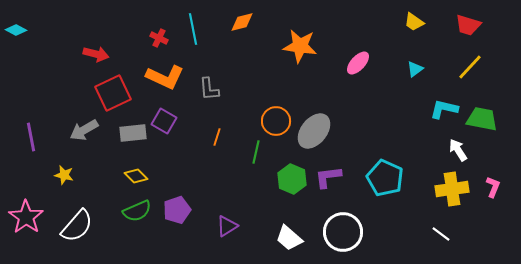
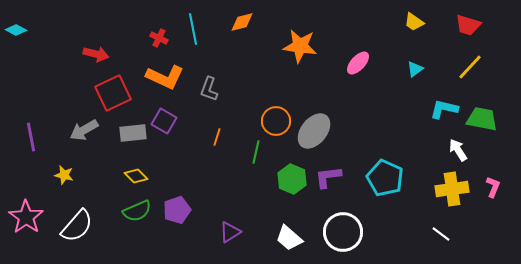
gray L-shape: rotated 25 degrees clockwise
purple triangle: moved 3 px right, 6 px down
